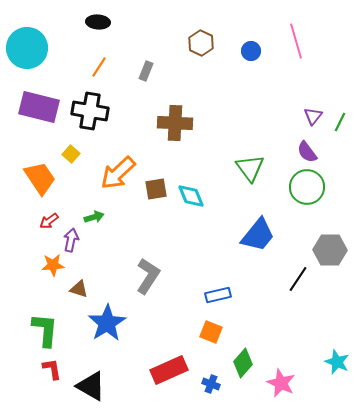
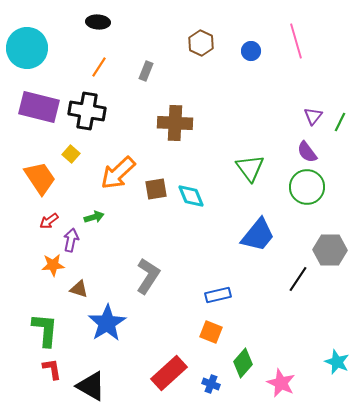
black cross: moved 3 px left
red rectangle: moved 3 px down; rotated 18 degrees counterclockwise
